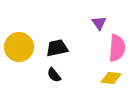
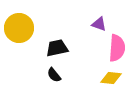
purple triangle: moved 1 px down; rotated 35 degrees counterclockwise
yellow circle: moved 19 px up
